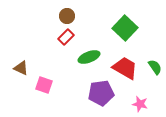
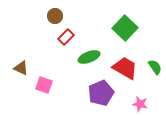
brown circle: moved 12 px left
purple pentagon: rotated 15 degrees counterclockwise
